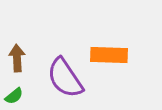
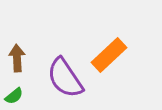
orange rectangle: rotated 45 degrees counterclockwise
